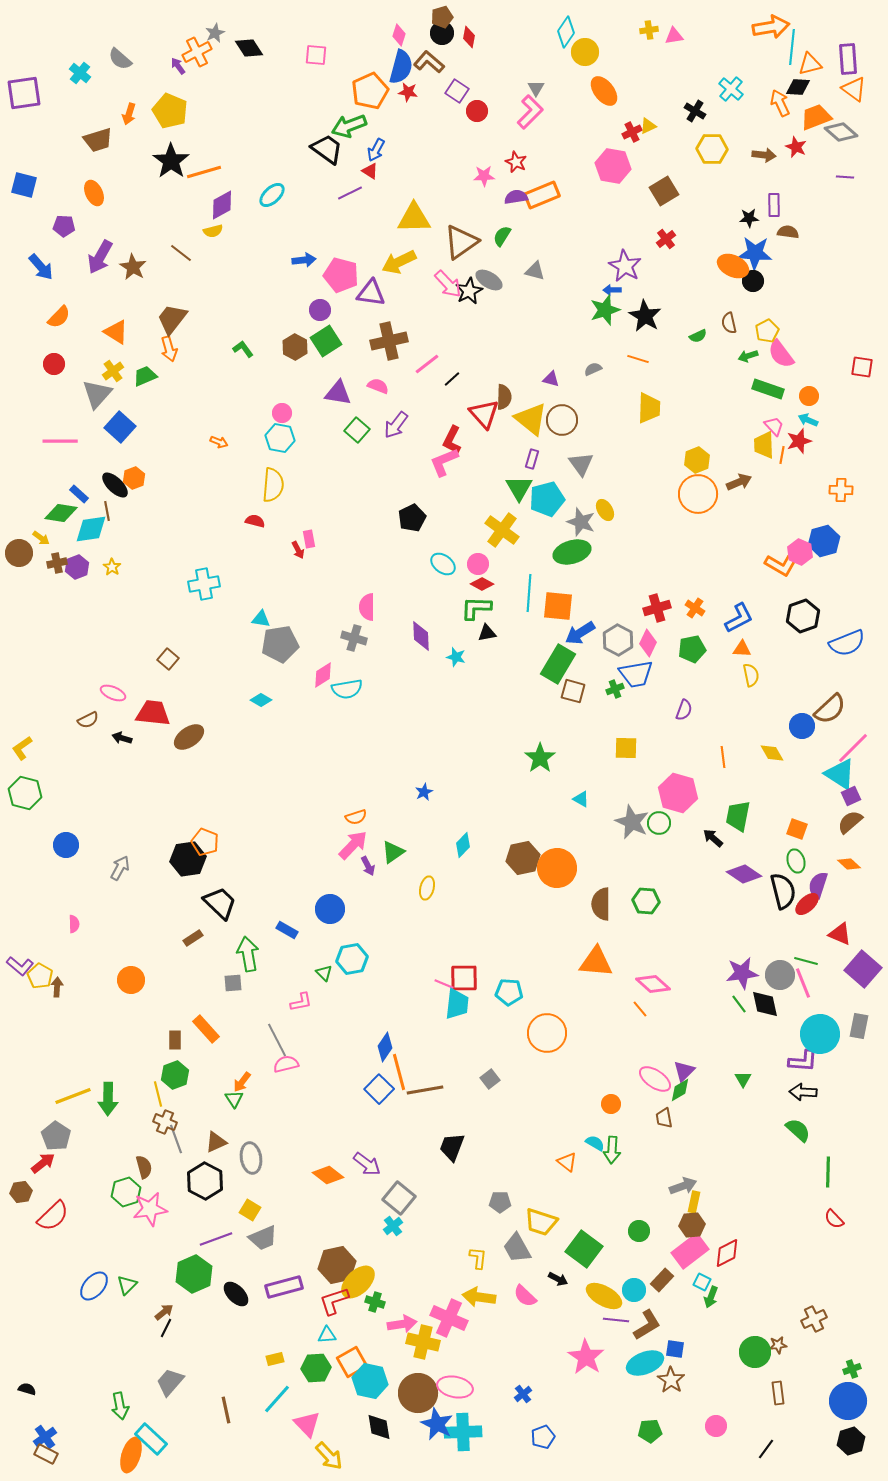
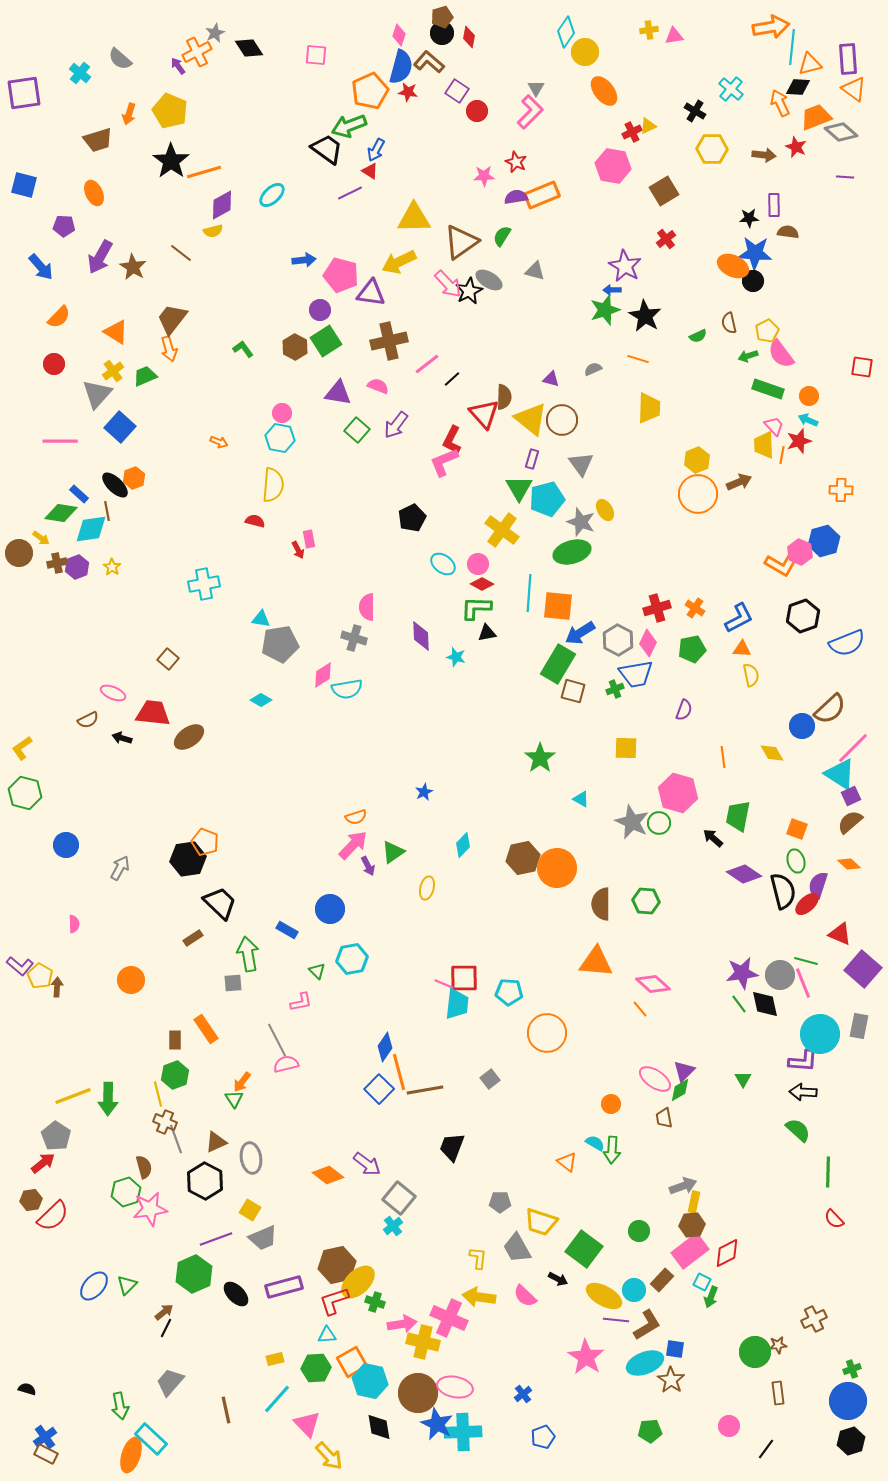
green triangle at (324, 973): moved 7 px left, 2 px up
orange rectangle at (206, 1029): rotated 8 degrees clockwise
brown hexagon at (21, 1192): moved 10 px right, 8 px down
pink circle at (716, 1426): moved 13 px right
